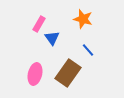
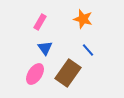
pink rectangle: moved 1 px right, 2 px up
blue triangle: moved 7 px left, 10 px down
pink ellipse: rotated 20 degrees clockwise
